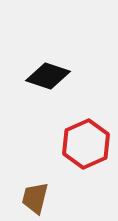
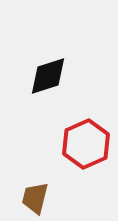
black diamond: rotated 36 degrees counterclockwise
